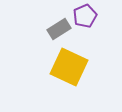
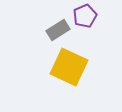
gray rectangle: moved 1 px left, 1 px down
